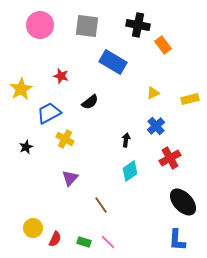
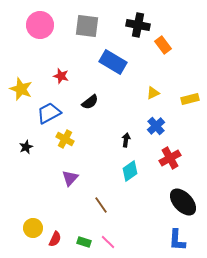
yellow star: rotated 20 degrees counterclockwise
